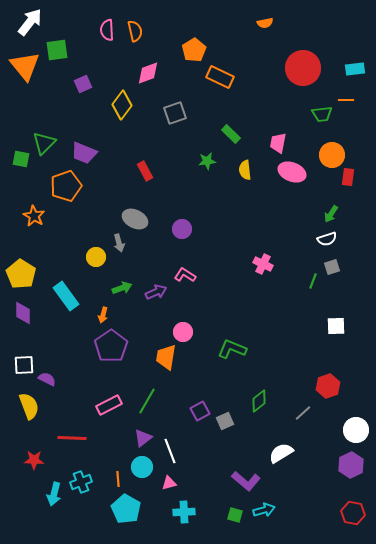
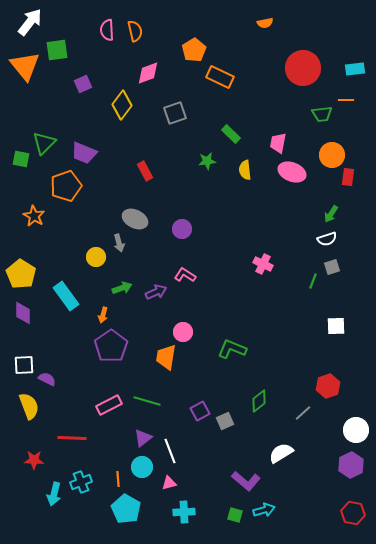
green line at (147, 401): rotated 76 degrees clockwise
